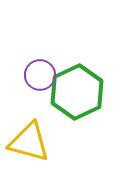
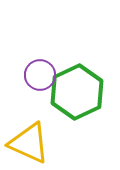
yellow triangle: moved 1 px down; rotated 9 degrees clockwise
